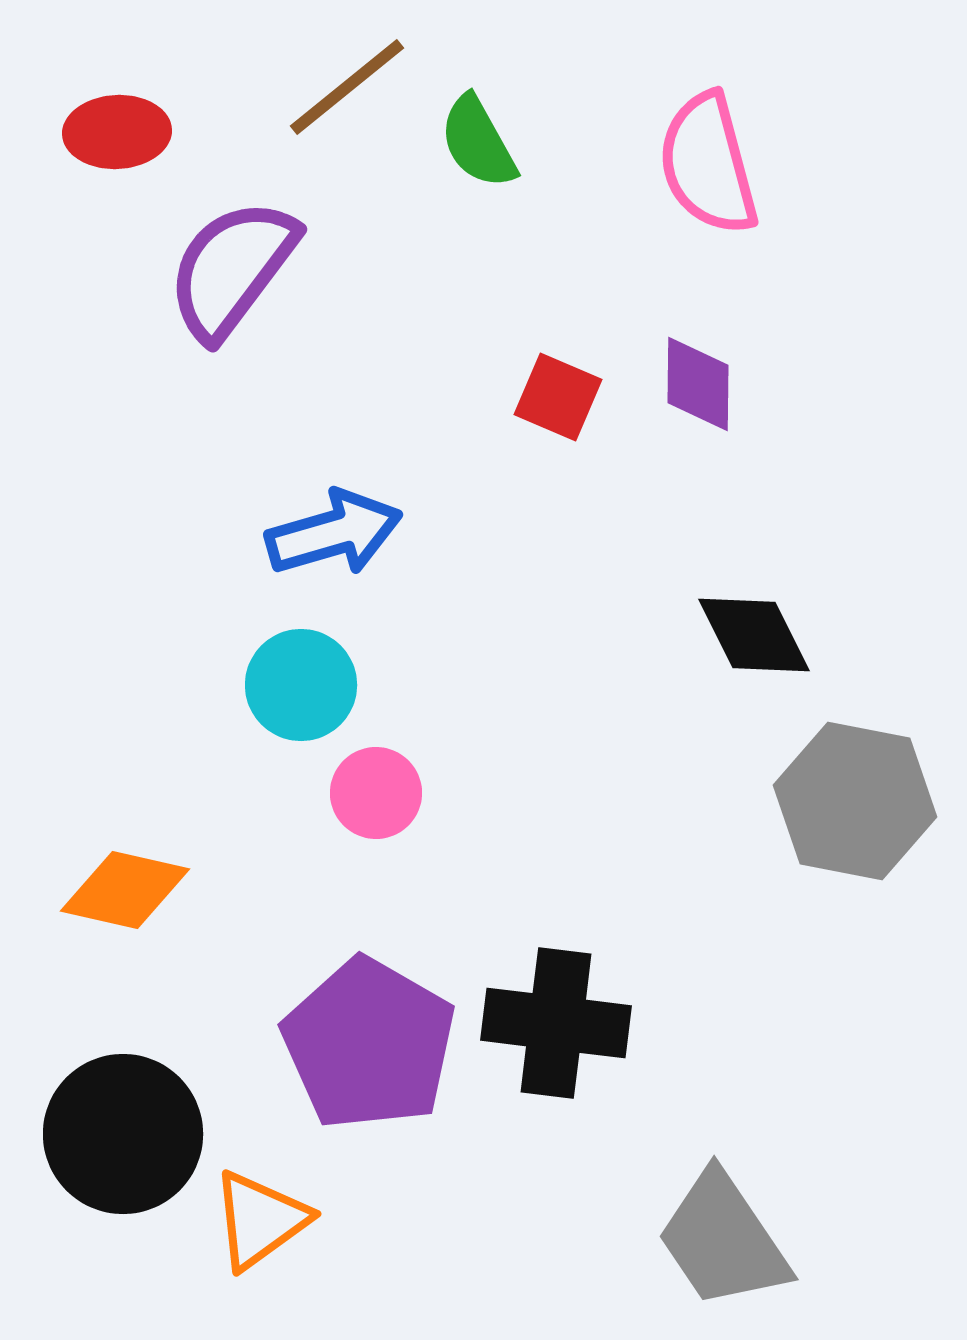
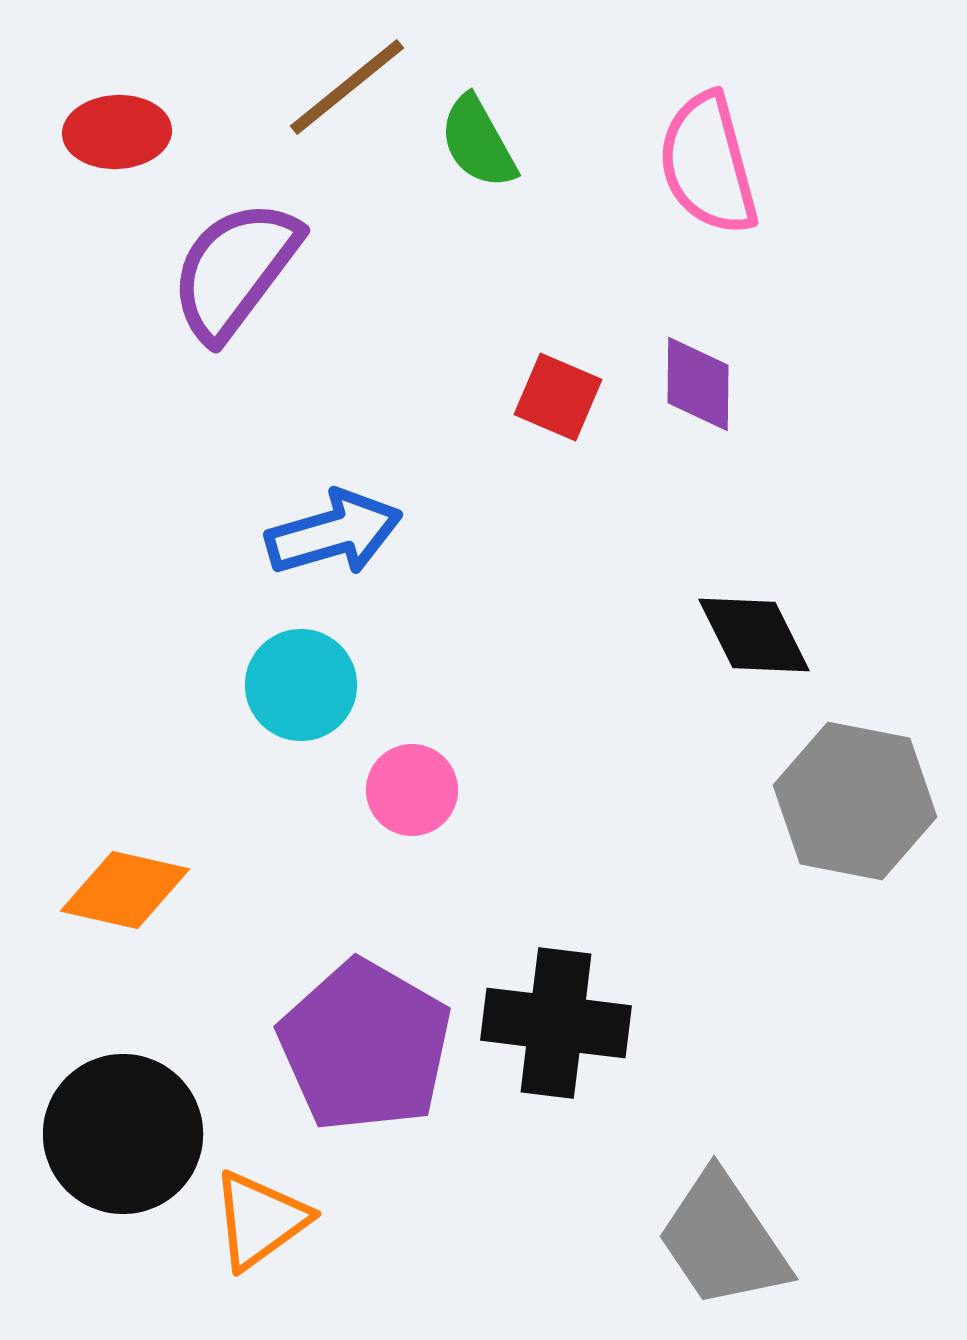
purple semicircle: moved 3 px right, 1 px down
pink circle: moved 36 px right, 3 px up
purple pentagon: moved 4 px left, 2 px down
